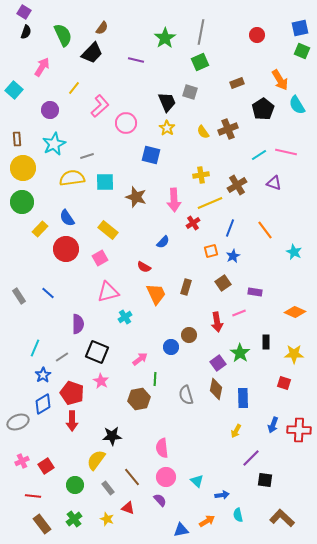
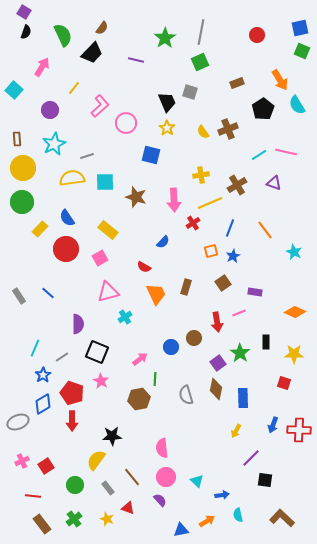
brown circle at (189, 335): moved 5 px right, 3 px down
